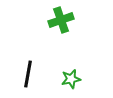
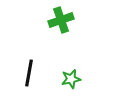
black line: moved 1 px right, 1 px up
